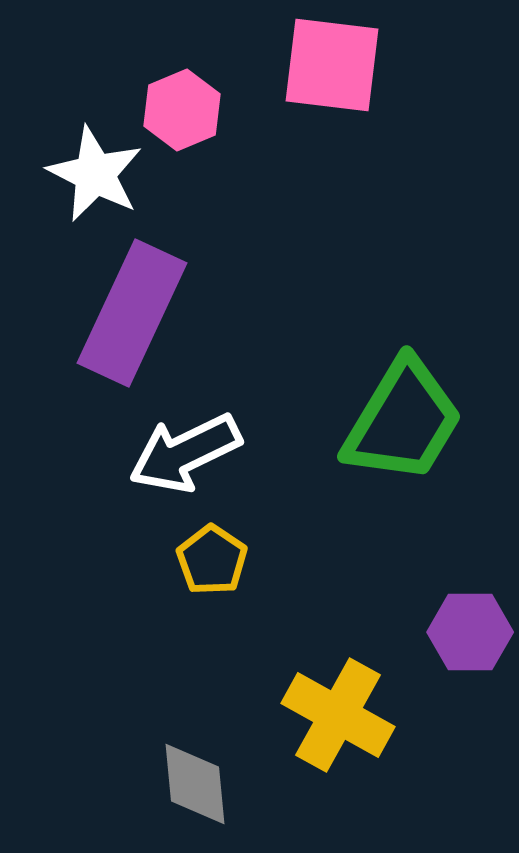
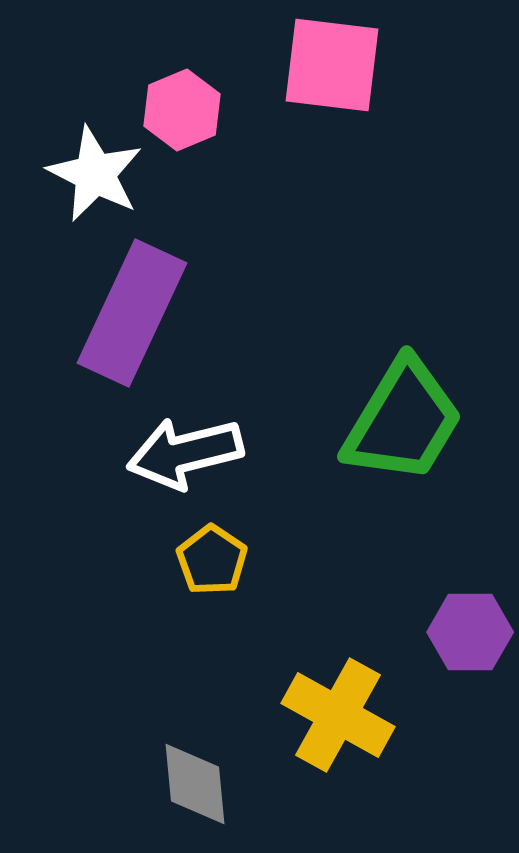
white arrow: rotated 12 degrees clockwise
